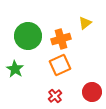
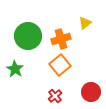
orange square: rotated 15 degrees counterclockwise
red circle: moved 1 px left
